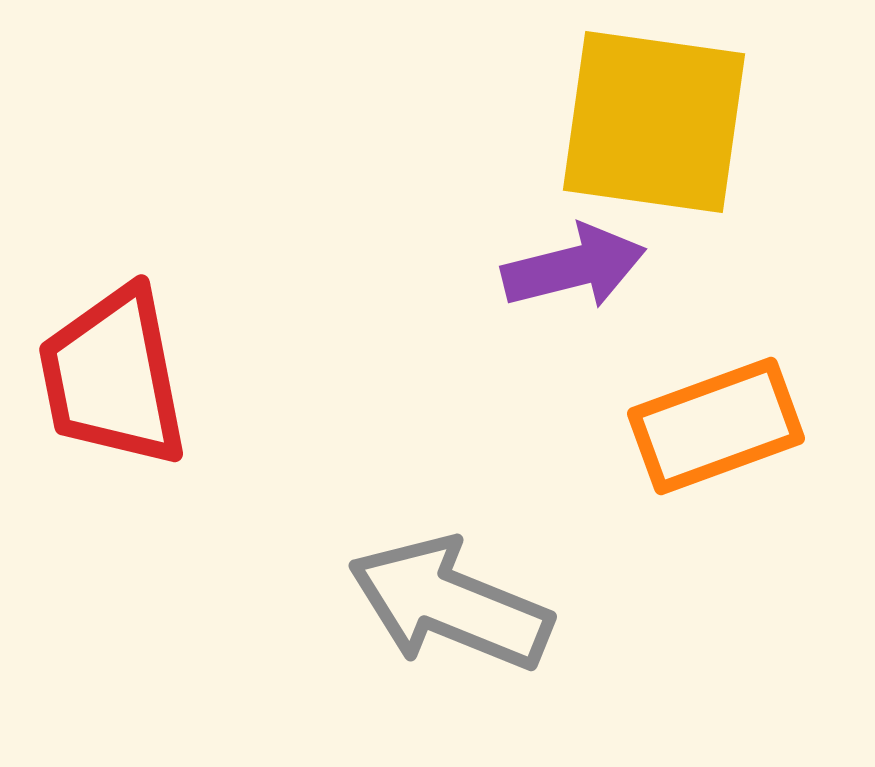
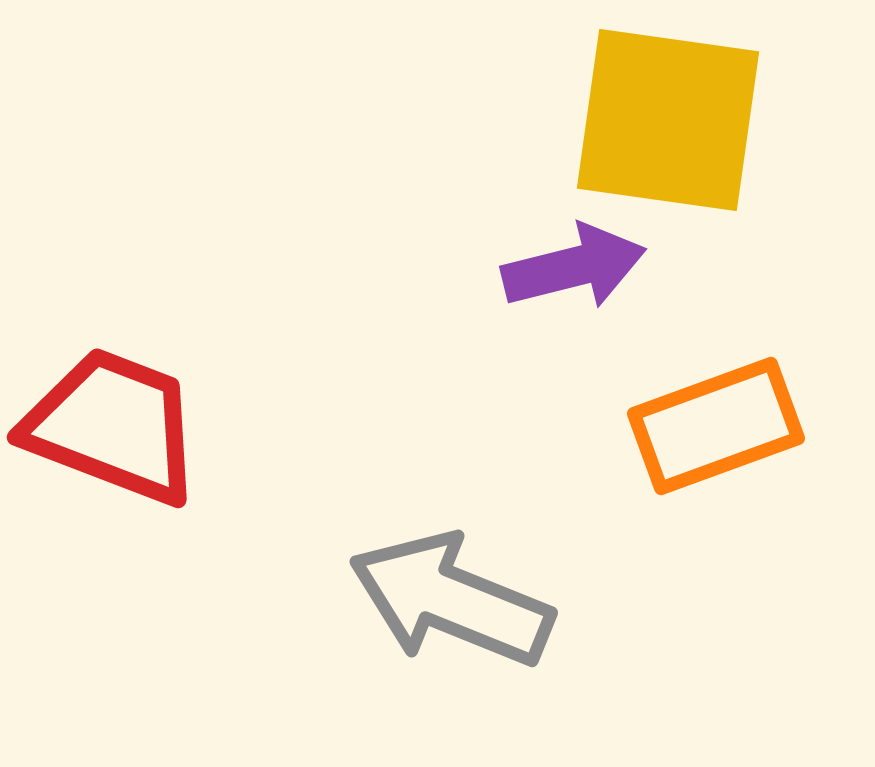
yellow square: moved 14 px right, 2 px up
red trapezoid: moved 49 px down; rotated 122 degrees clockwise
gray arrow: moved 1 px right, 4 px up
